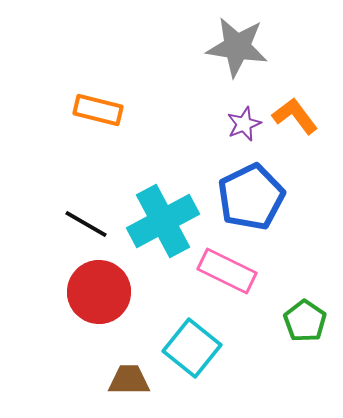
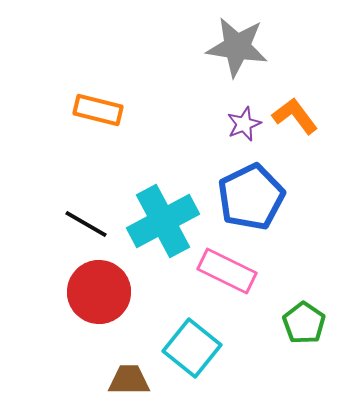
green pentagon: moved 1 px left, 2 px down
